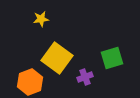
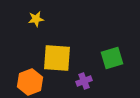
yellow star: moved 5 px left
yellow square: rotated 32 degrees counterclockwise
purple cross: moved 1 px left, 4 px down
